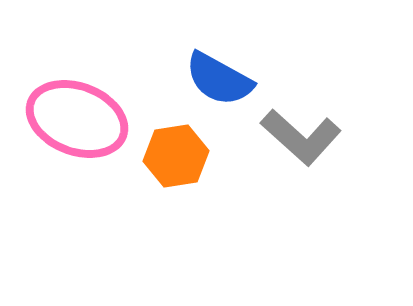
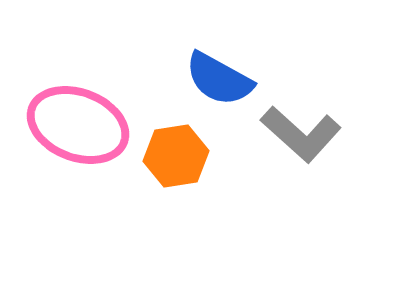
pink ellipse: moved 1 px right, 6 px down
gray L-shape: moved 3 px up
